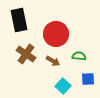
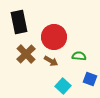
black rectangle: moved 2 px down
red circle: moved 2 px left, 3 px down
brown cross: rotated 12 degrees clockwise
brown arrow: moved 2 px left
blue square: moved 2 px right; rotated 24 degrees clockwise
